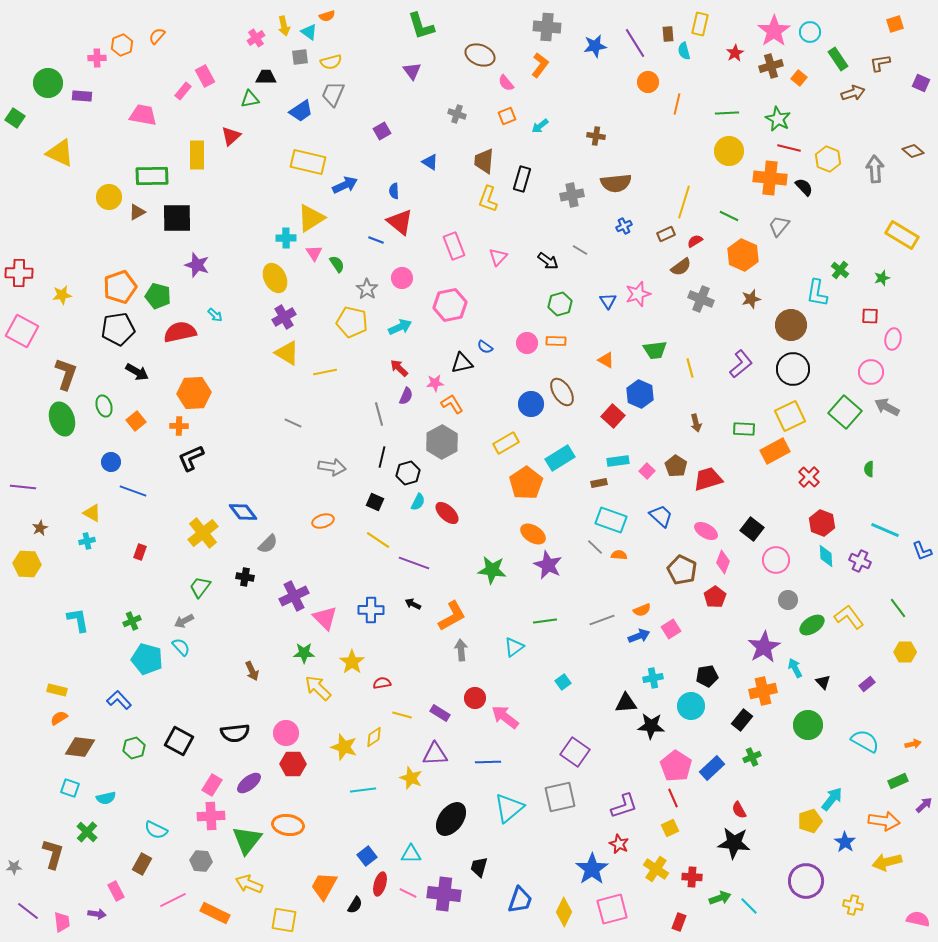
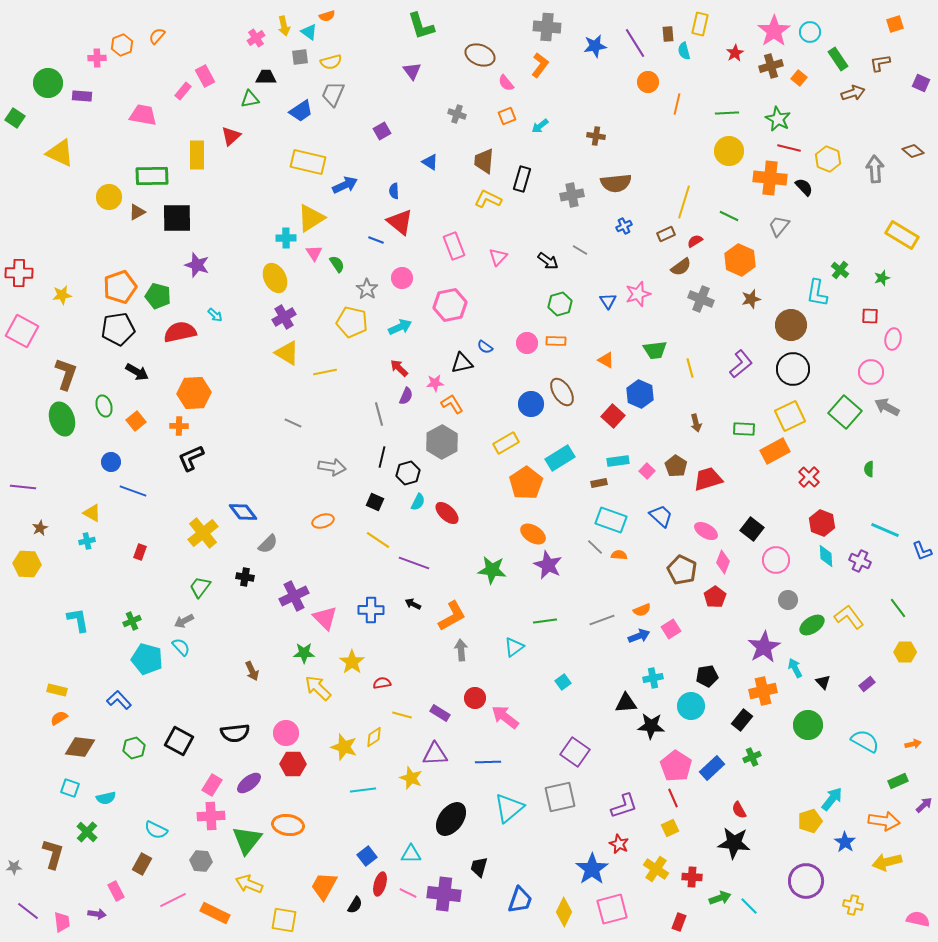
yellow L-shape at (488, 199): rotated 96 degrees clockwise
orange hexagon at (743, 255): moved 3 px left, 5 px down
